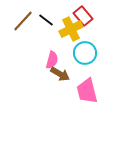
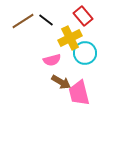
brown line: rotated 15 degrees clockwise
yellow cross: moved 1 px left, 9 px down
pink semicircle: rotated 60 degrees clockwise
brown arrow: moved 1 px right, 8 px down
pink trapezoid: moved 8 px left, 2 px down
